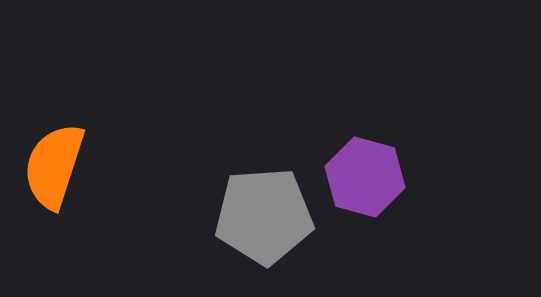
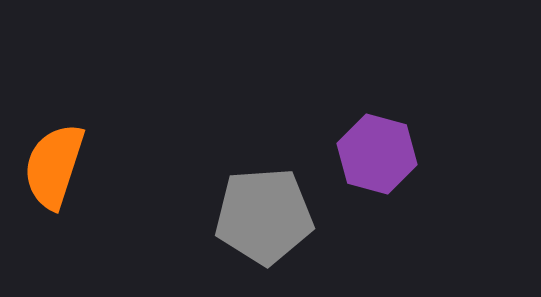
purple hexagon: moved 12 px right, 23 px up
